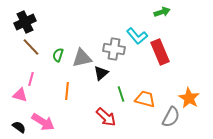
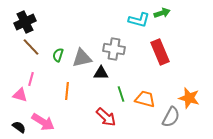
green arrow: moved 1 px down
cyan L-shape: moved 2 px right, 16 px up; rotated 35 degrees counterclockwise
black triangle: rotated 42 degrees clockwise
orange star: rotated 15 degrees counterclockwise
